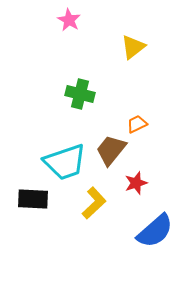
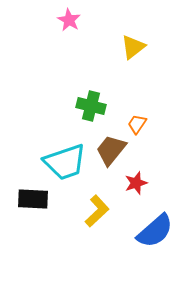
green cross: moved 11 px right, 12 px down
orange trapezoid: rotated 30 degrees counterclockwise
yellow L-shape: moved 3 px right, 8 px down
